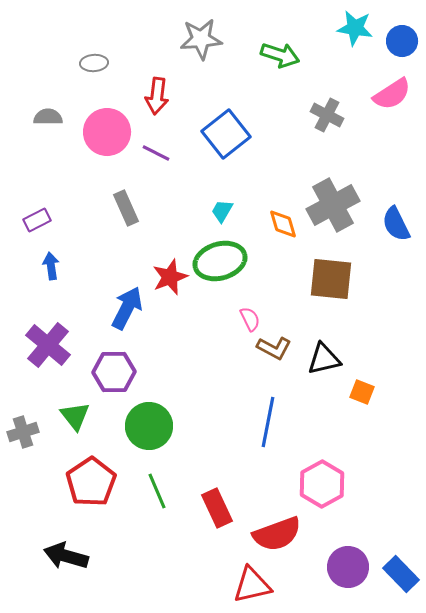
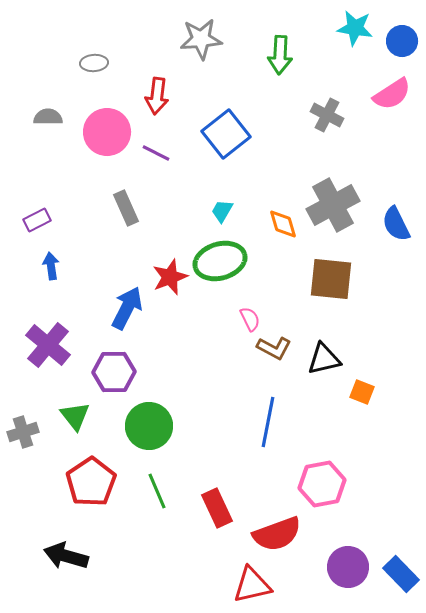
green arrow at (280, 55): rotated 75 degrees clockwise
pink hexagon at (322, 484): rotated 18 degrees clockwise
